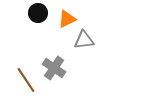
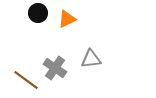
gray triangle: moved 7 px right, 19 px down
gray cross: moved 1 px right
brown line: rotated 20 degrees counterclockwise
